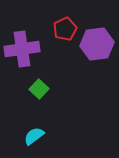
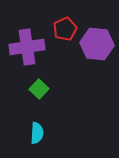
purple hexagon: rotated 12 degrees clockwise
purple cross: moved 5 px right, 2 px up
cyan semicircle: moved 3 px right, 3 px up; rotated 130 degrees clockwise
